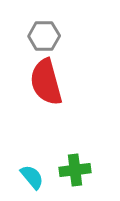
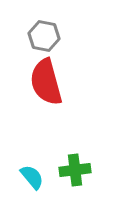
gray hexagon: rotated 12 degrees clockwise
